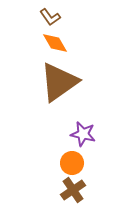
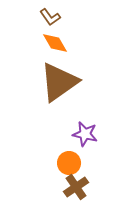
purple star: moved 2 px right
orange circle: moved 3 px left
brown cross: moved 3 px right, 3 px up
